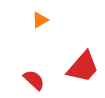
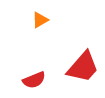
red semicircle: rotated 115 degrees clockwise
